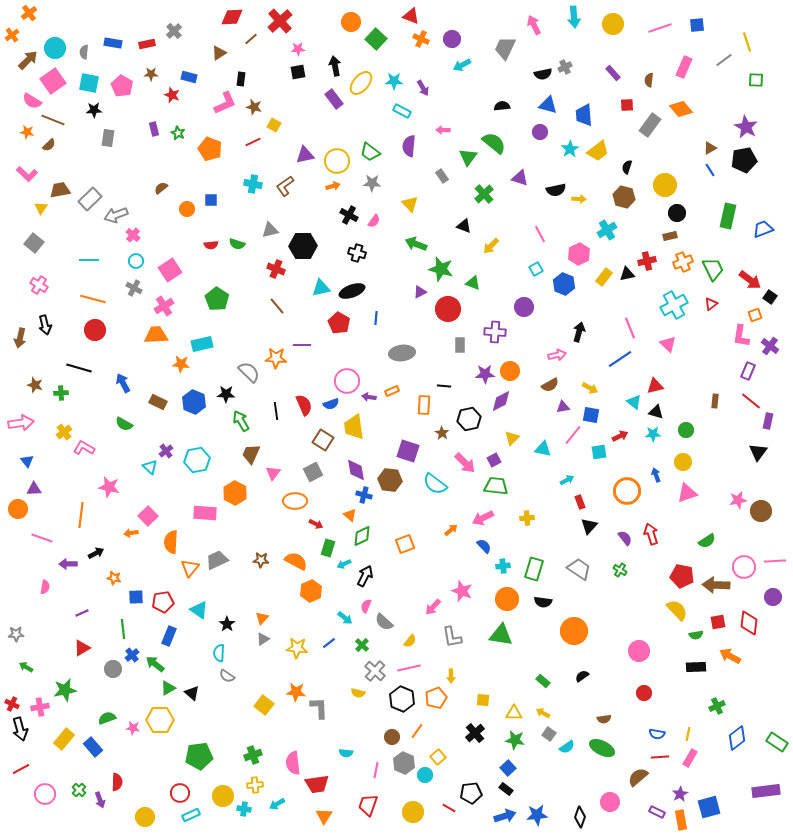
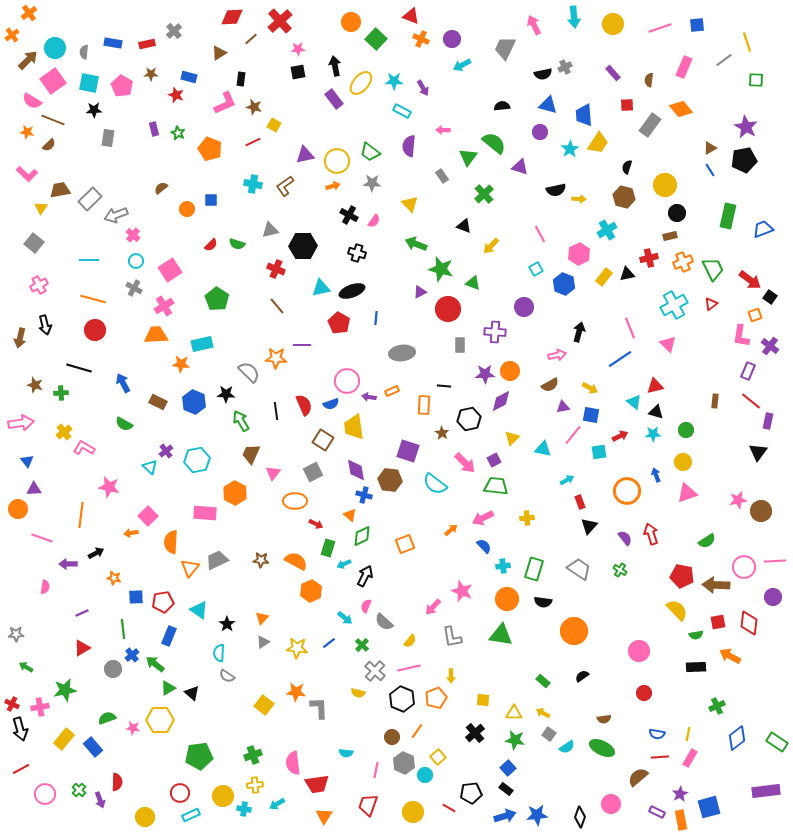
red star at (172, 95): moved 4 px right
yellow trapezoid at (598, 151): moved 8 px up; rotated 20 degrees counterclockwise
purple triangle at (520, 178): moved 11 px up
red semicircle at (211, 245): rotated 40 degrees counterclockwise
red cross at (647, 261): moved 2 px right, 3 px up
pink cross at (39, 285): rotated 30 degrees clockwise
gray triangle at (263, 639): moved 3 px down
pink circle at (610, 802): moved 1 px right, 2 px down
